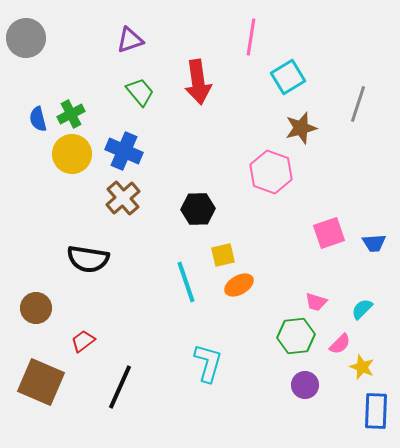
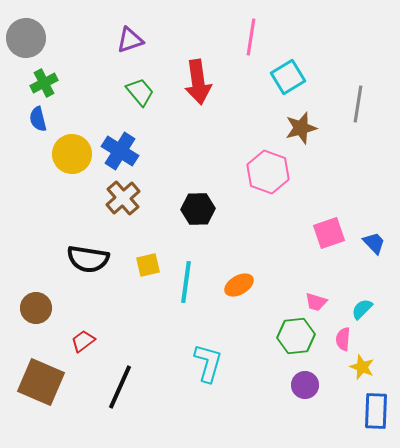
gray line: rotated 9 degrees counterclockwise
green cross: moved 27 px left, 31 px up
blue cross: moved 4 px left; rotated 9 degrees clockwise
pink hexagon: moved 3 px left
blue trapezoid: rotated 130 degrees counterclockwise
yellow square: moved 75 px left, 10 px down
cyan line: rotated 27 degrees clockwise
pink semicircle: moved 3 px right, 5 px up; rotated 140 degrees clockwise
